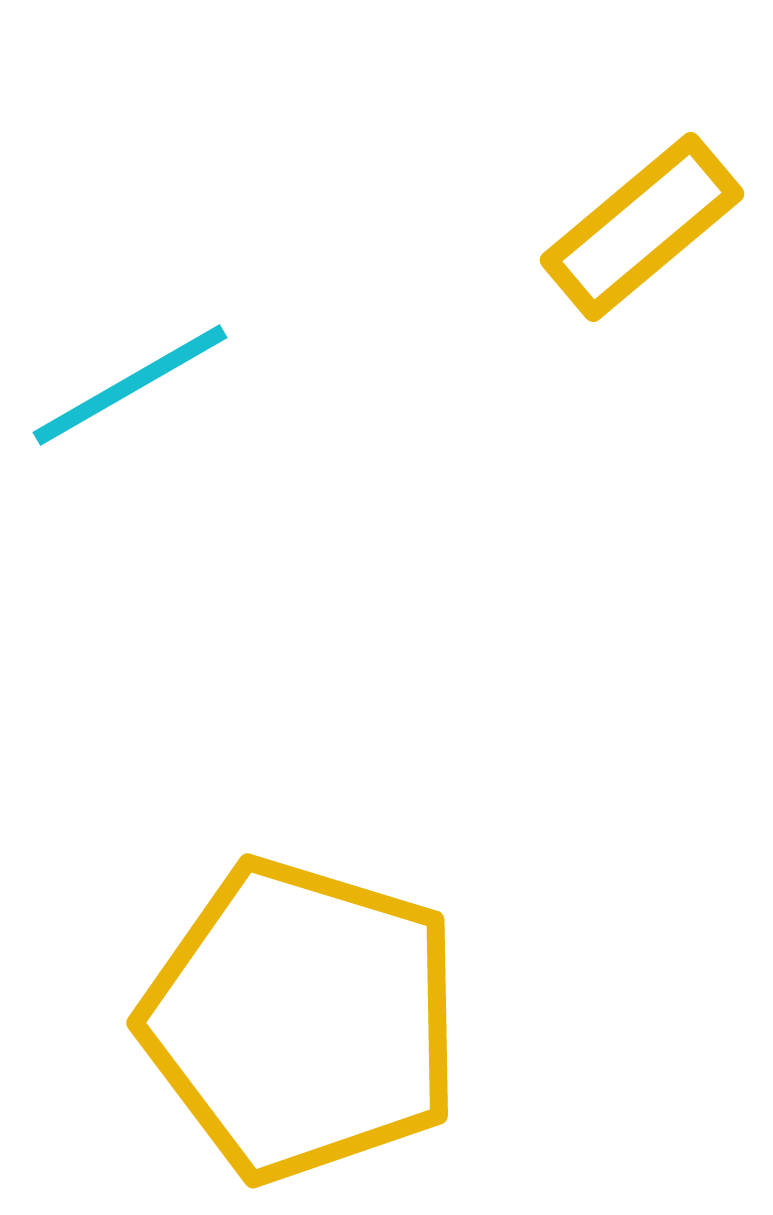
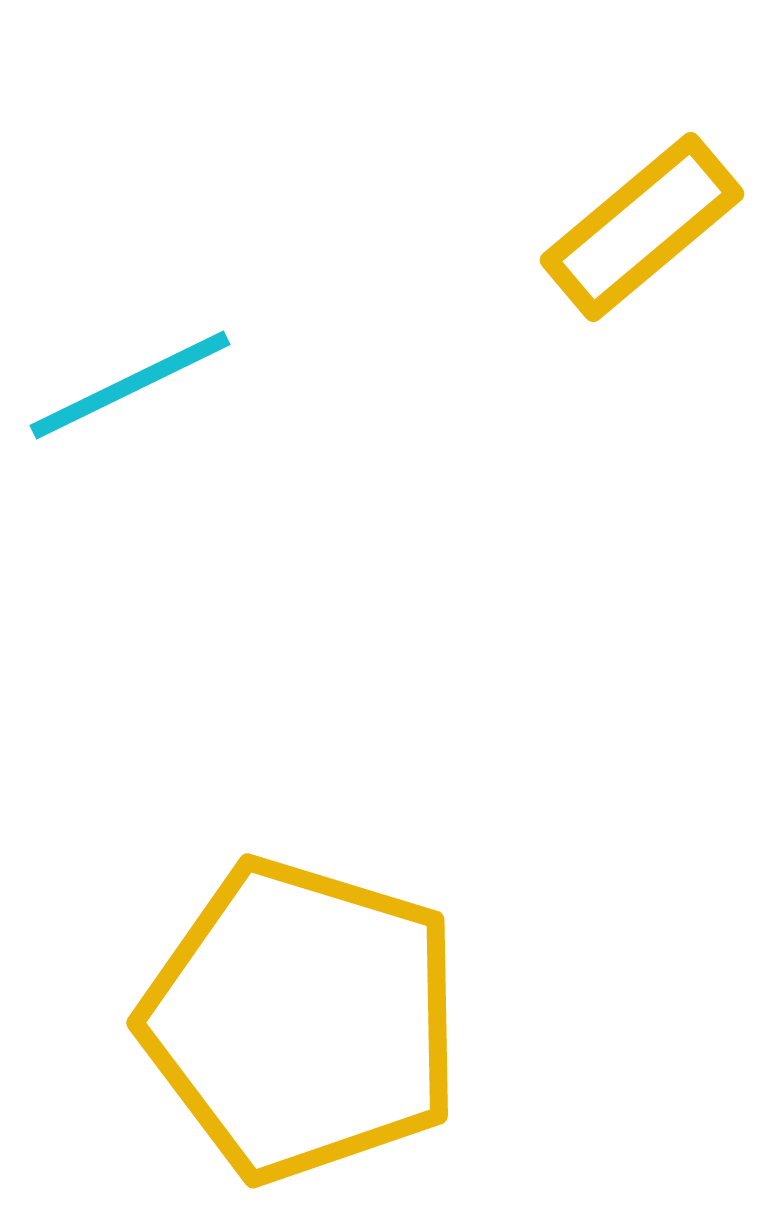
cyan line: rotated 4 degrees clockwise
